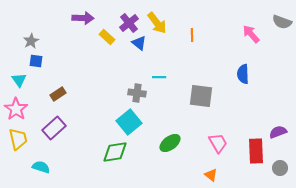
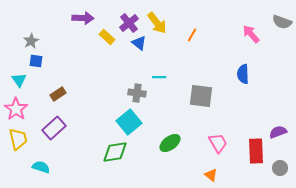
orange line: rotated 32 degrees clockwise
